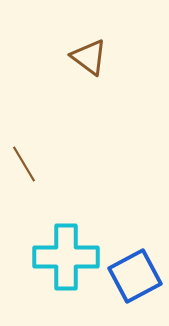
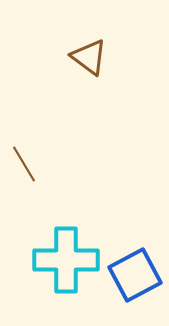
cyan cross: moved 3 px down
blue square: moved 1 px up
